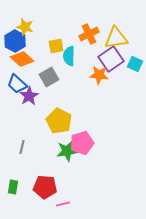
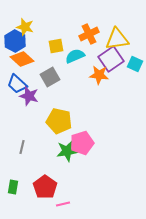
yellow triangle: moved 1 px right, 1 px down
cyan semicircle: moved 6 px right; rotated 66 degrees clockwise
gray square: moved 1 px right
purple star: rotated 24 degrees counterclockwise
yellow pentagon: rotated 15 degrees counterclockwise
red pentagon: rotated 30 degrees clockwise
